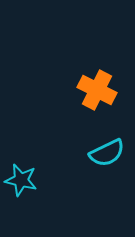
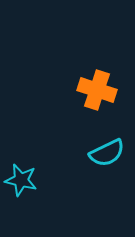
orange cross: rotated 9 degrees counterclockwise
